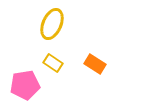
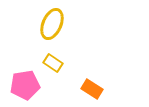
orange rectangle: moved 3 px left, 25 px down
